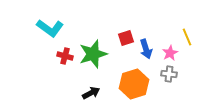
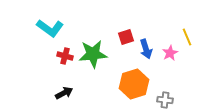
red square: moved 1 px up
green star: rotated 12 degrees clockwise
gray cross: moved 4 px left, 26 px down
black arrow: moved 27 px left
